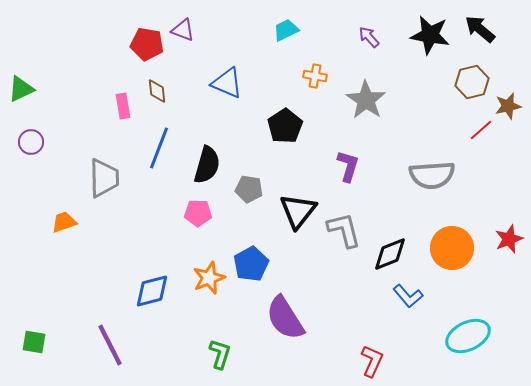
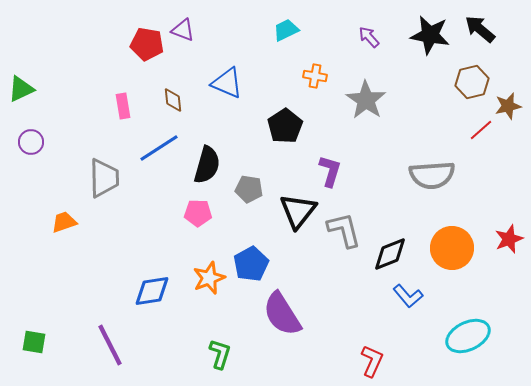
brown diamond: moved 16 px right, 9 px down
blue line: rotated 36 degrees clockwise
purple L-shape: moved 18 px left, 5 px down
blue diamond: rotated 6 degrees clockwise
purple semicircle: moved 3 px left, 4 px up
